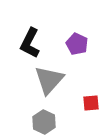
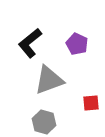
black L-shape: rotated 24 degrees clockwise
gray triangle: rotated 28 degrees clockwise
gray hexagon: rotated 10 degrees counterclockwise
